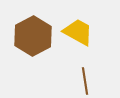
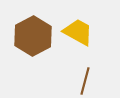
brown line: rotated 24 degrees clockwise
